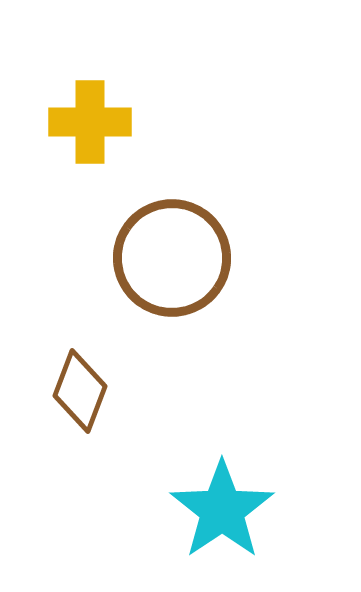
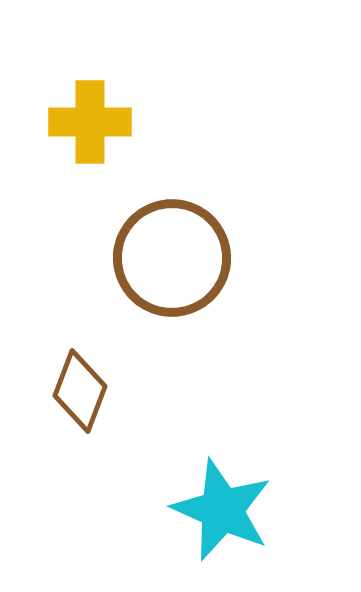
cyan star: rotated 14 degrees counterclockwise
